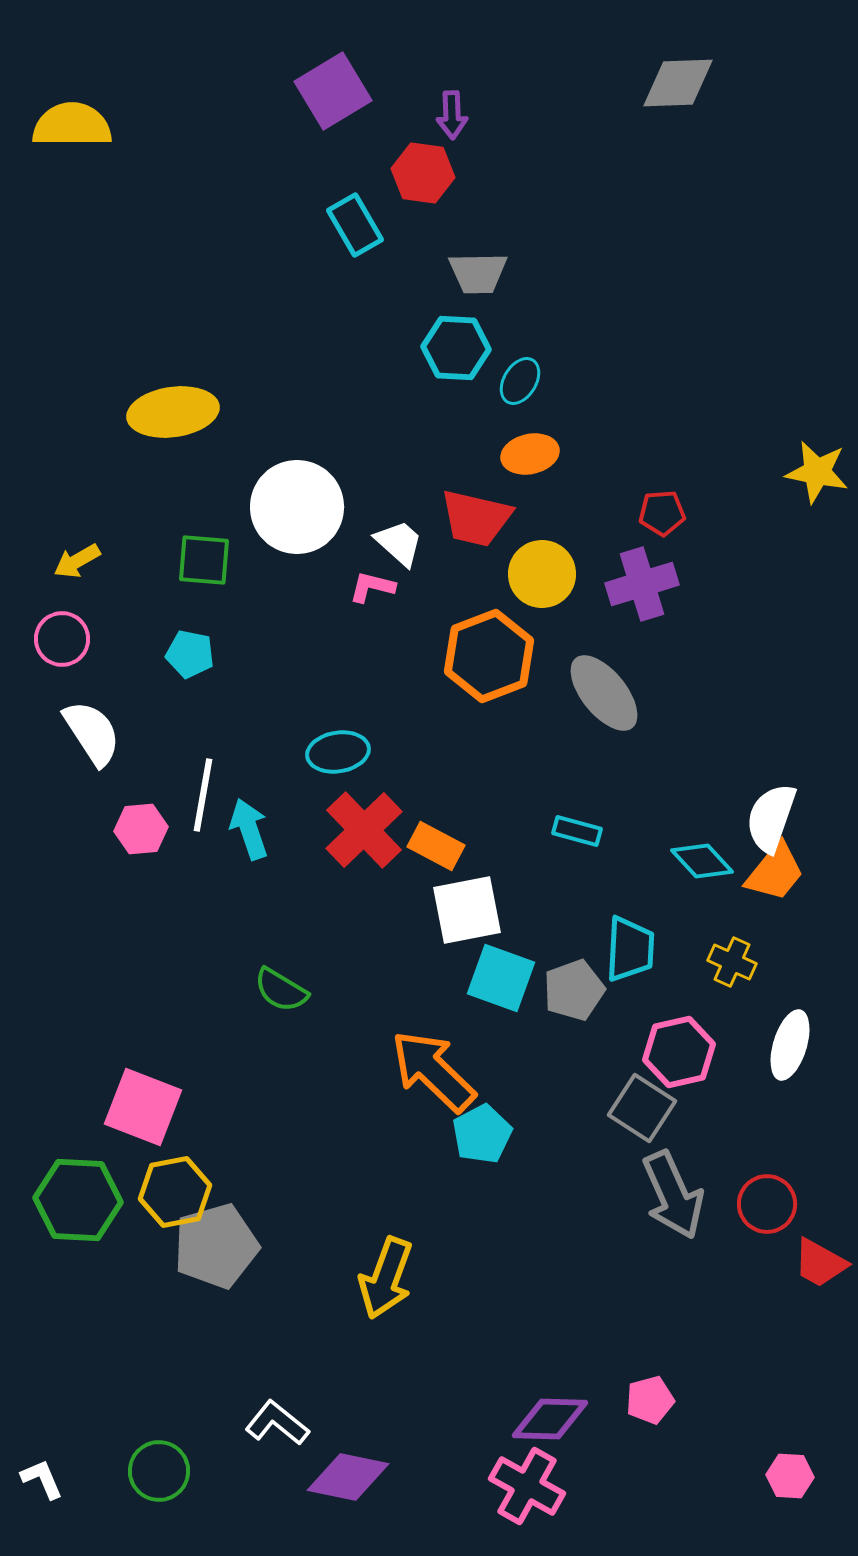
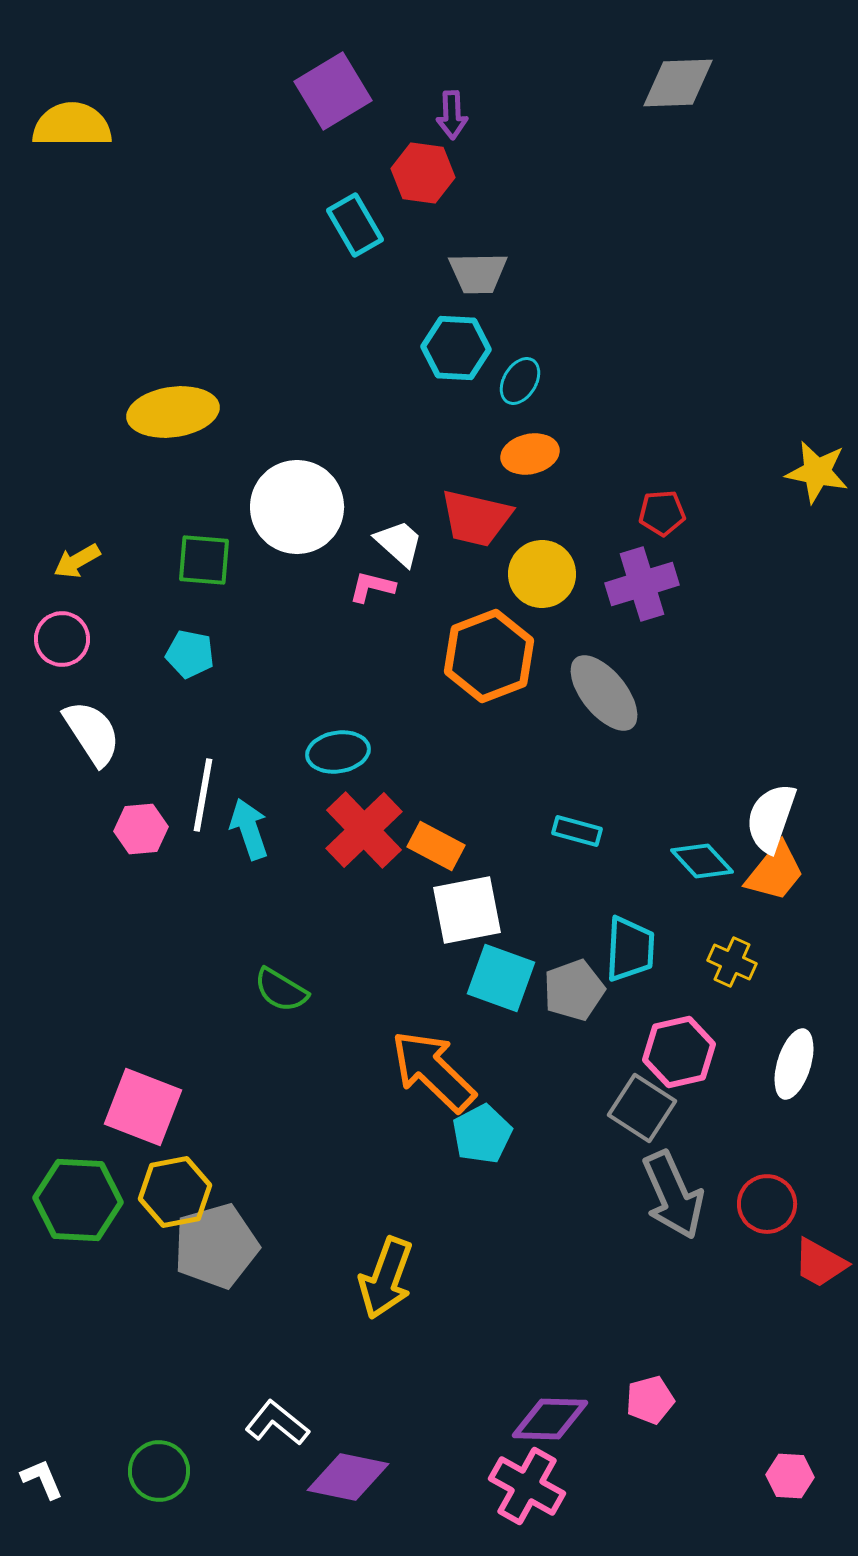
white ellipse at (790, 1045): moved 4 px right, 19 px down
